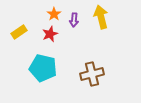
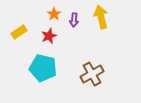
red star: moved 1 px left, 2 px down
brown cross: rotated 15 degrees counterclockwise
